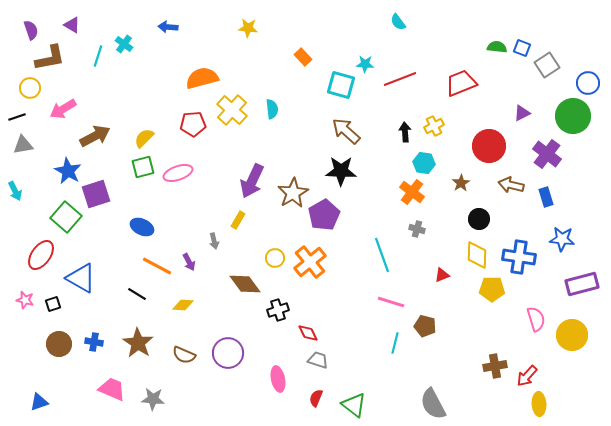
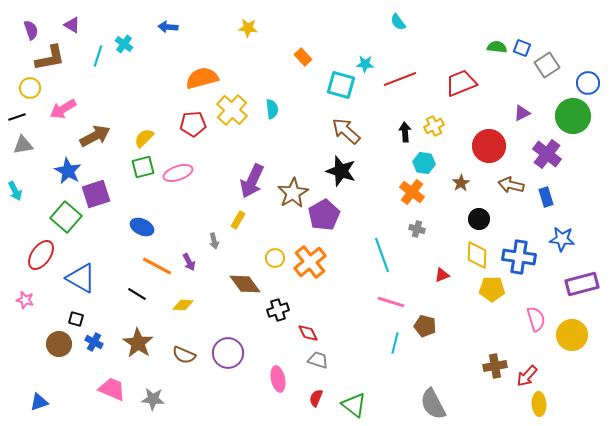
black star at (341, 171): rotated 16 degrees clockwise
black square at (53, 304): moved 23 px right, 15 px down; rotated 35 degrees clockwise
blue cross at (94, 342): rotated 18 degrees clockwise
